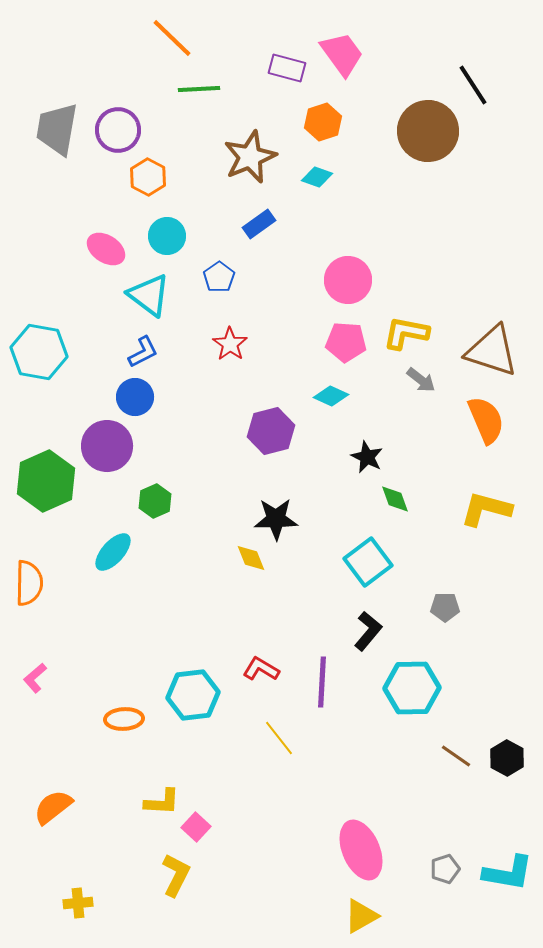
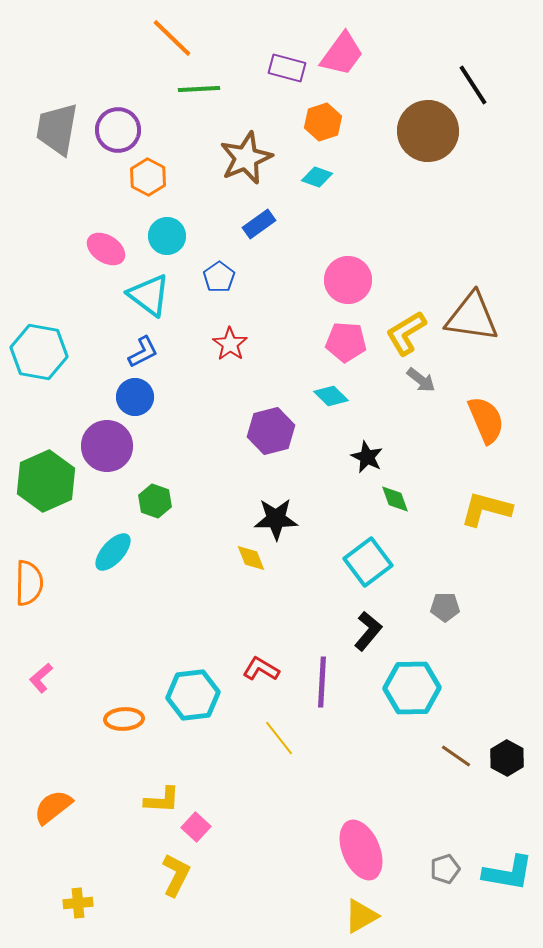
pink trapezoid at (342, 54): rotated 72 degrees clockwise
brown star at (250, 157): moved 4 px left, 1 px down
yellow L-shape at (406, 333): rotated 42 degrees counterclockwise
brown triangle at (492, 351): moved 20 px left, 34 px up; rotated 10 degrees counterclockwise
cyan diamond at (331, 396): rotated 20 degrees clockwise
green hexagon at (155, 501): rotated 16 degrees counterclockwise
pink L-shape at (35, 678): moved 6 px right
yellow L-shape at (162, 802): moved 2 px up
